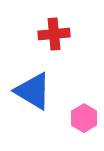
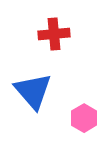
blue triangle: rotated 18 degrees clockwise
